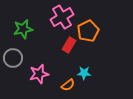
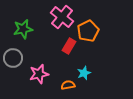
pink cross: rotated 20 degrees counterclockwise
red rectangle: moved 1 px down
cyan star: rotated 24 degrees counterclockwise
orange semicircle: rotated 152 degrees counterclockwise
